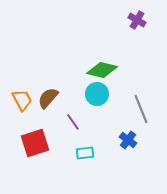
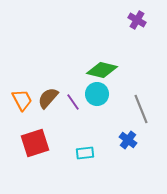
purple line: moved 20 px up
